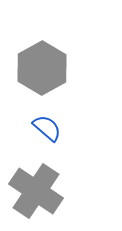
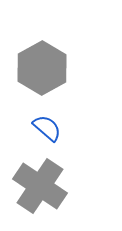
gray cross: moved 4 px right, 5 px up
